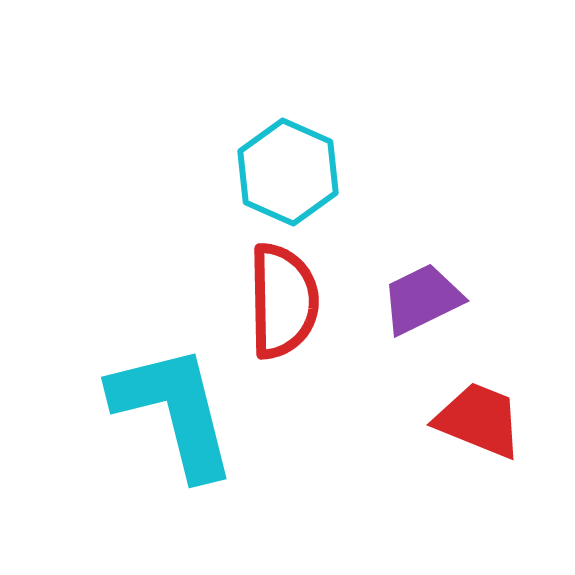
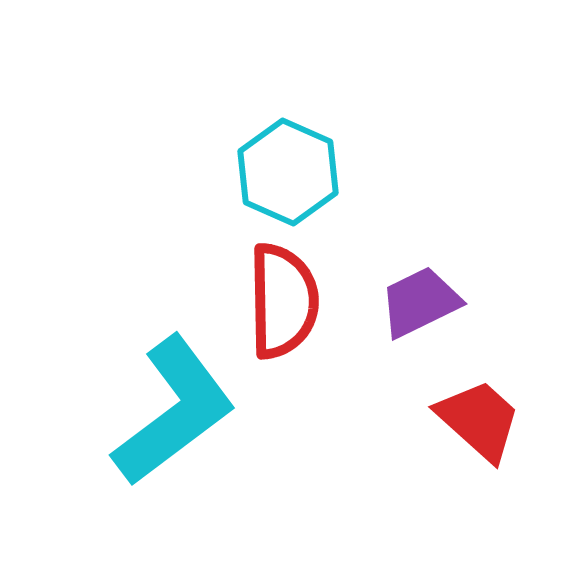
purple trapezoid: moved 2 px left, 3 px down
cyan L-shape: rotated 67 degrees clockwise
red trapezoid: rotated 20 degrees clockwise
